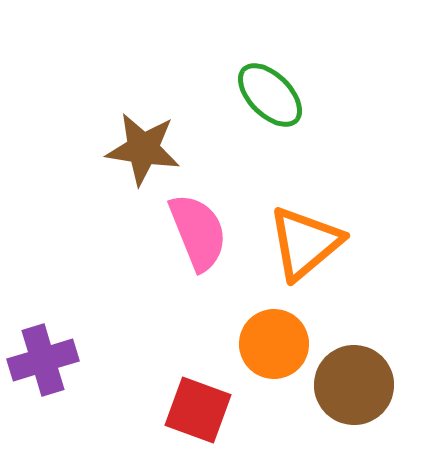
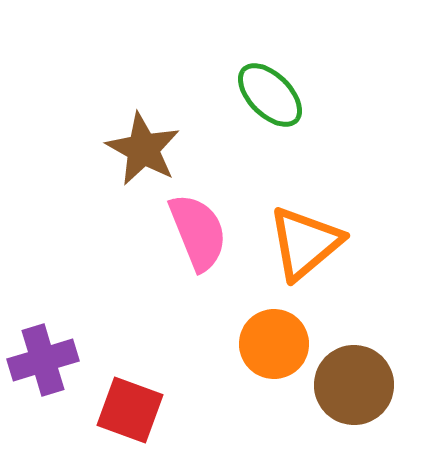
brown star: rotated 20 degrees clockwise
red square: moved 68 px left
